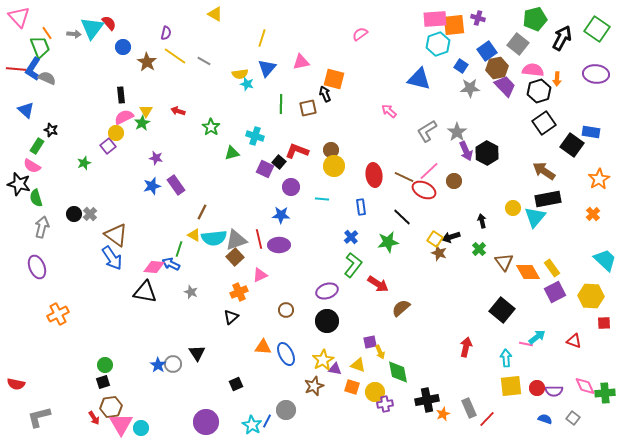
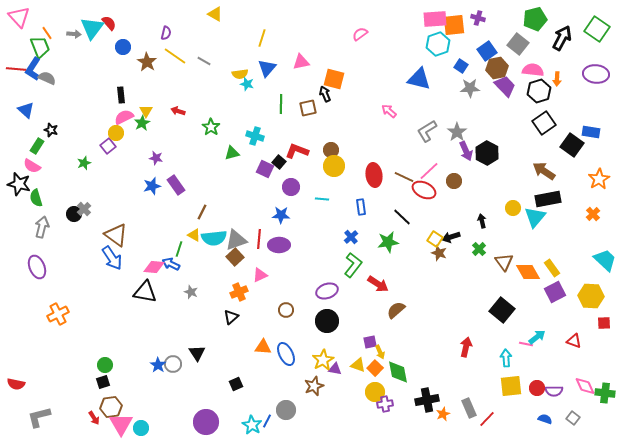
gray cross at (90, 214): moved 6 px left, 5 px up
red line at (259, 239): rotated 18 degrees clockwise
brown semicircle at (401, 308): moved 5 px left, 2 px down
orange square at (352, 387): moved 23 px right, 19 px up; rotated 28 degrees clockwise
green cross at (605, 393): rotated 12 degrees clockwise
